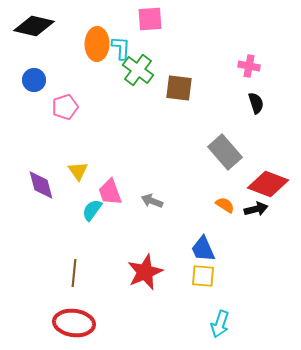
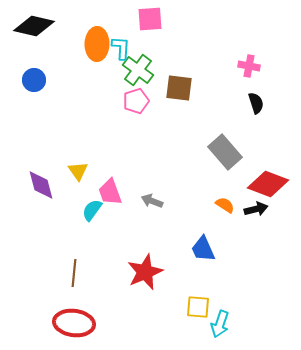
pink pentagon: moved 71 px right, 6 px up
yellow square: moved 5 px left, 31 px down
